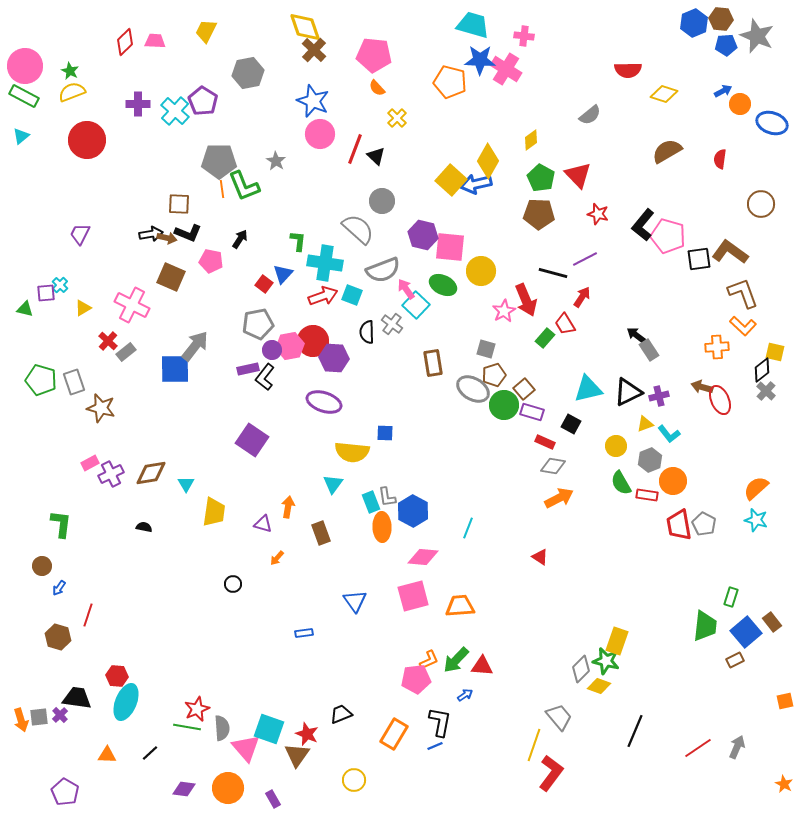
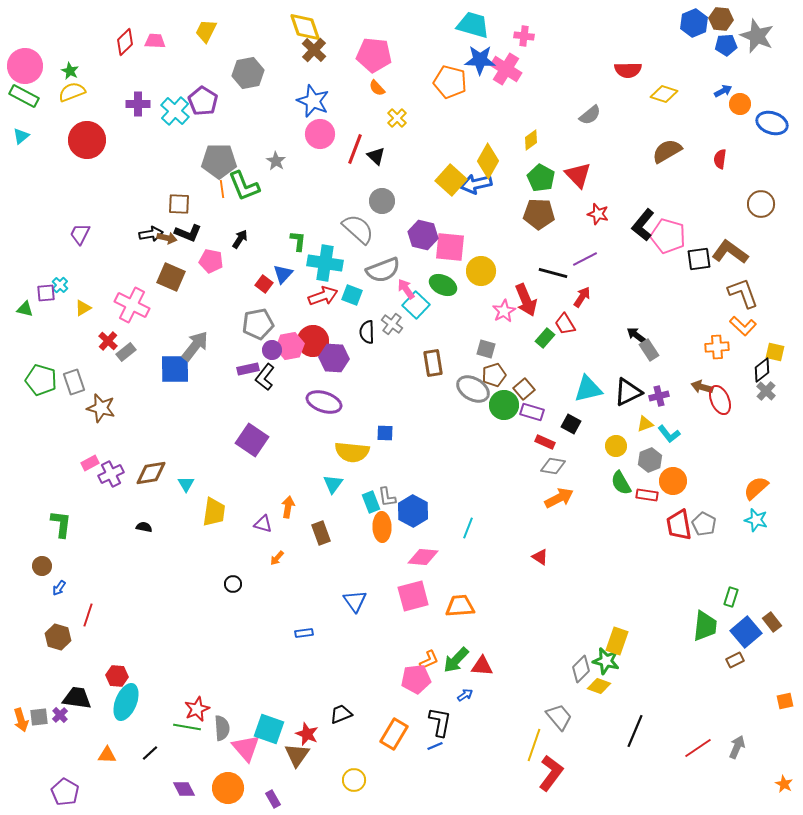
purple diamond at (184, 789): rotated 55 degrees clockwise
